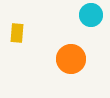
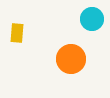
cyan circle: moved 1 px right, 4 px down
